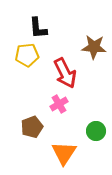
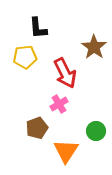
brown star: rotated 30 degrees clockwise
yellow pentagon: moved 2 px left, 2 px down
brown pentagon: moved 5 px right, 1 px down
orange triangle: moved 2 px right, 2 px up
